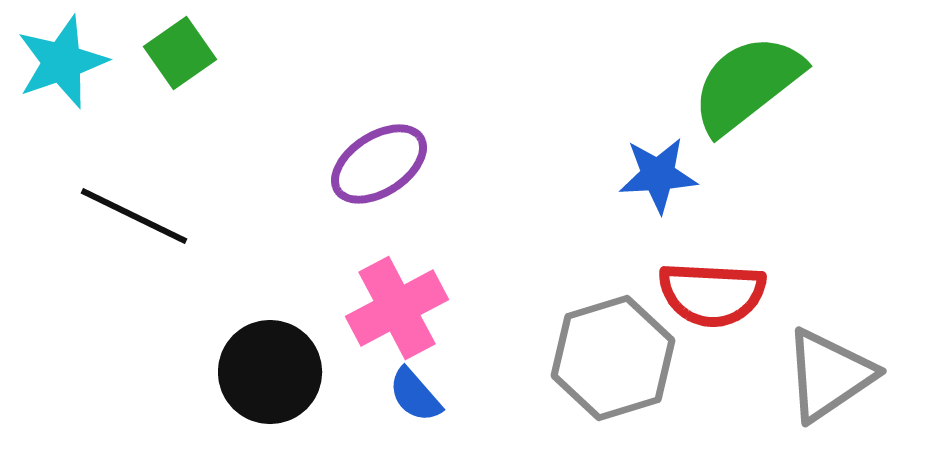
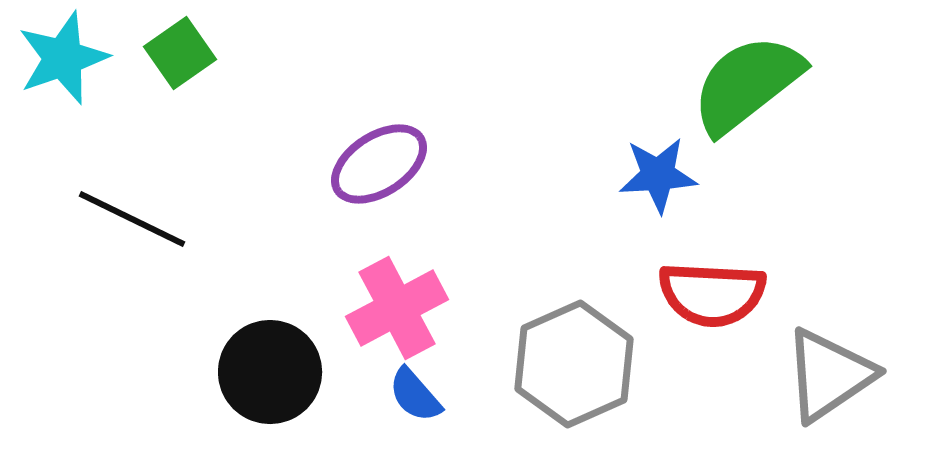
cyan star: moved 1 px right, 4 px up
black line: moved 2 px left, 3 px down
gray hexagon: moved 39 px left, 6 px down; rotated 7 degrees counterclockwise
